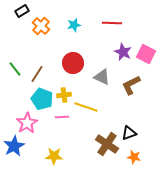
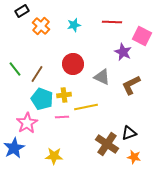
red line: moved 1 px up
pink square: moved 4 px left, 18 px up
red circle: moved 1 px down
yellow line: rotated 30 degrees counterclockwise
blue star: moved 2 px down
